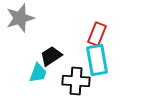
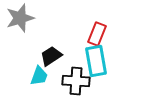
cyan rectangle: moved 1 px left, 1 px down
cyan trapezoid: moved 1 px right, 3 px down
